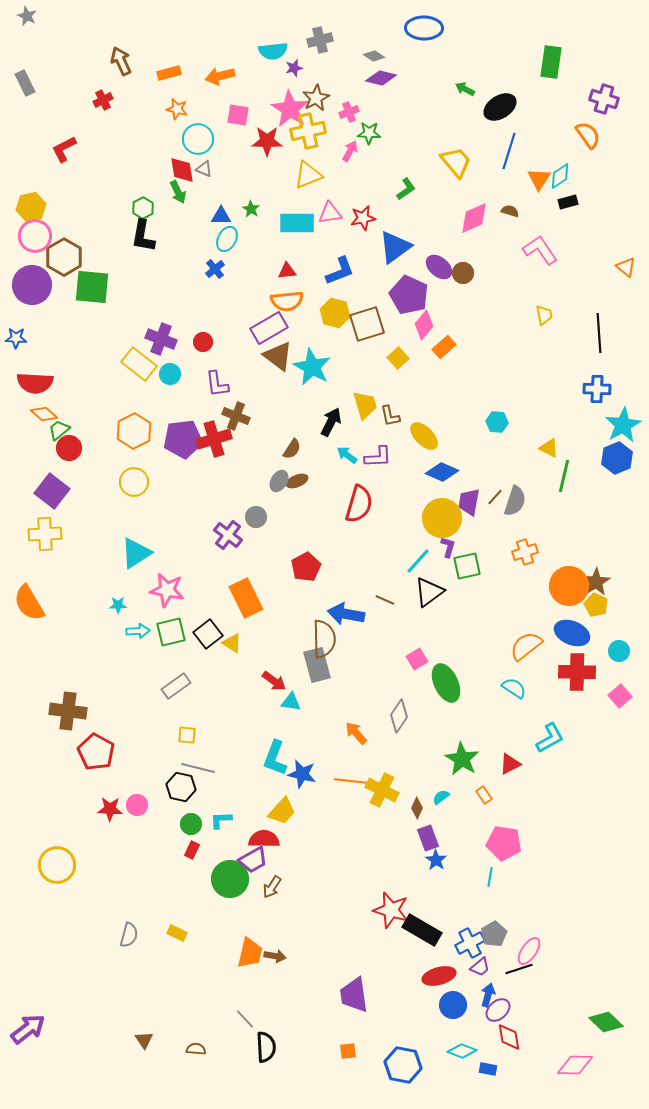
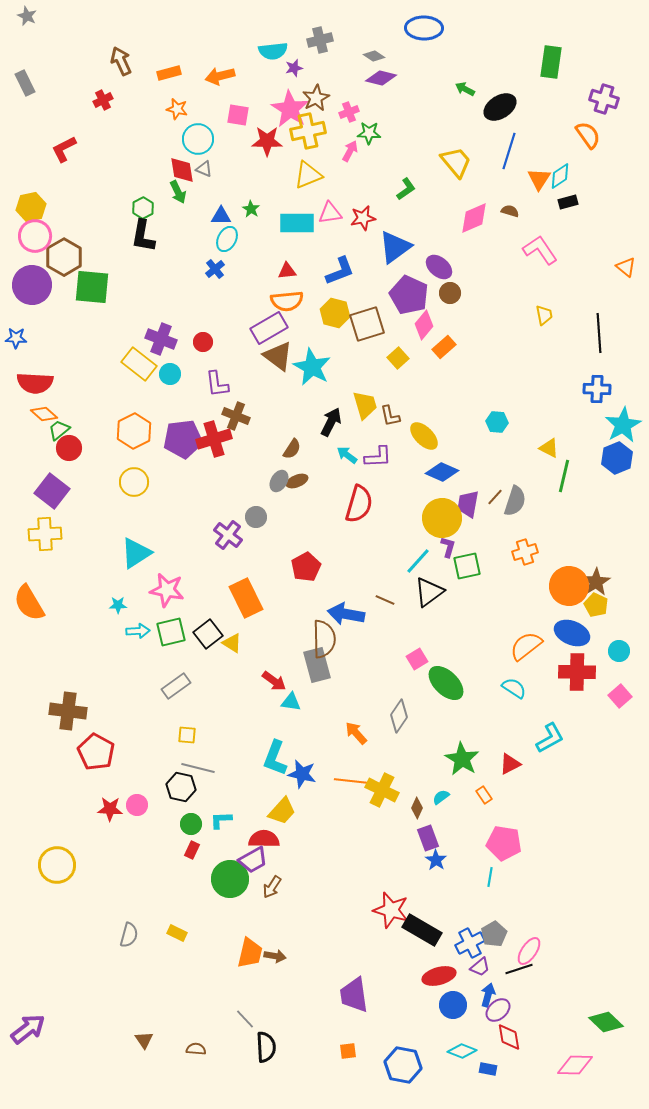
brown circle at (463, 273): moved 13 px left, 20 px down
purple trapezoid at (469, 502): moved 1 px left, 2 px down
green ellipse at (446, 683): rotated 21 degrees counterclockwise
